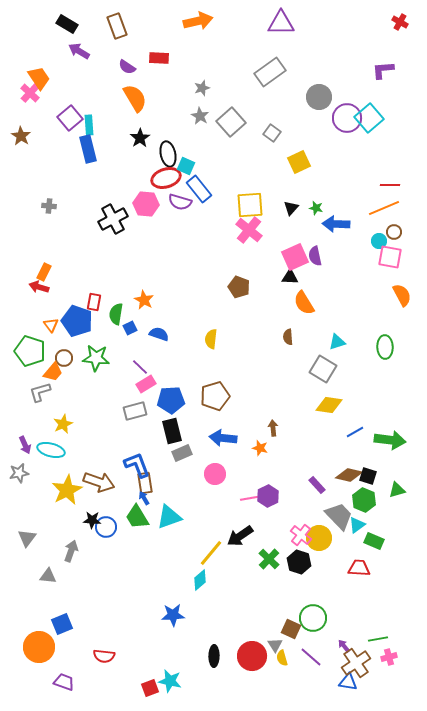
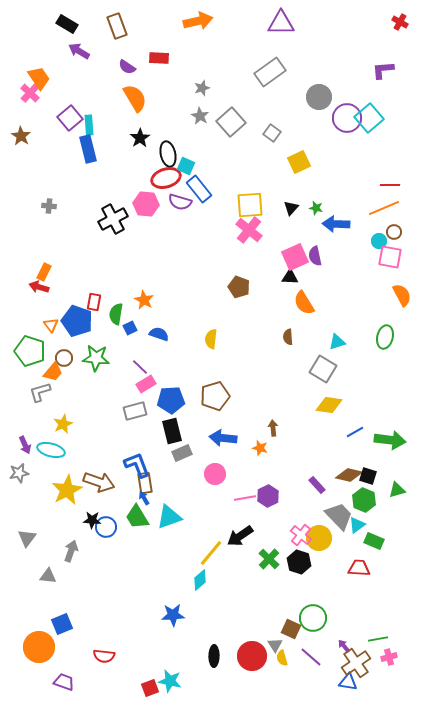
green ellipse at (385, 347): moved 10 px up; rotated 15 degrees clockwise
pink line at (251, 498): moved 6 px left
